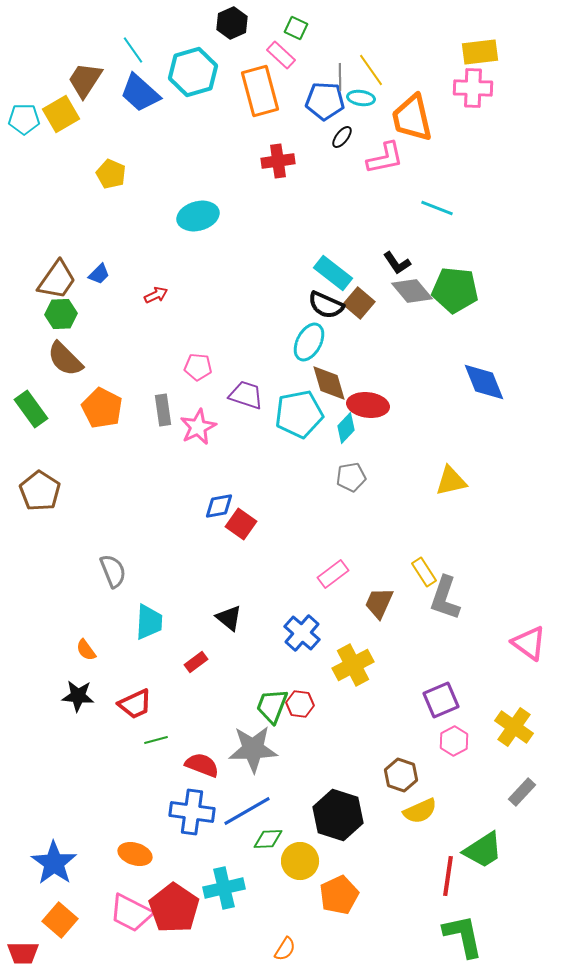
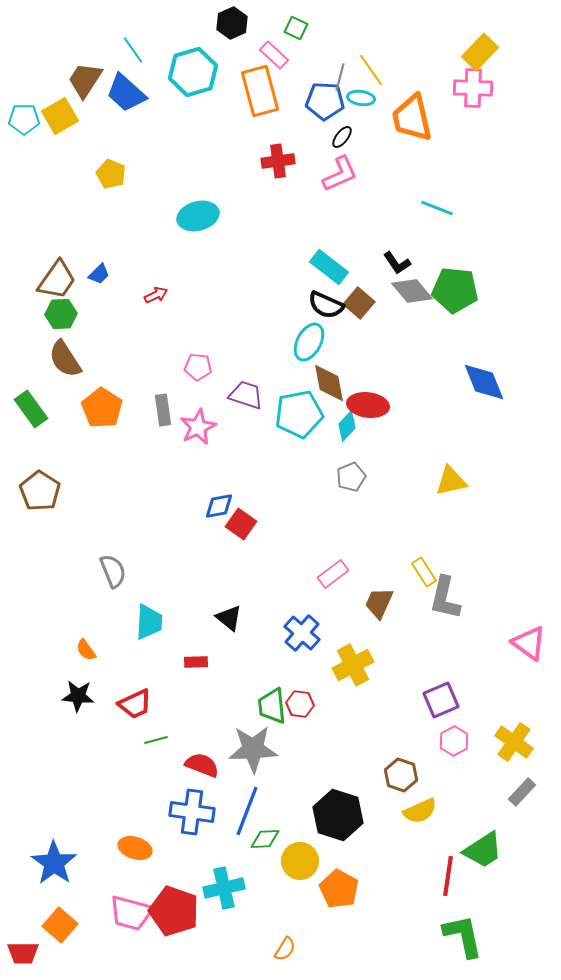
yellow rectangle at (480, 52): rotated 39 degrees counterclockwise
pink rectangle at (281, 55): moved 7 px left
gray line at (340, 77): rotated 16 degrees clockwise
blue trapezoid at (140, 93): moved 14 px left
yellow square at (61, 114): moved 1 px left, 2 px down
pink L-shape at (385, 158): moved 45 px left, 16 px down; rotated 12 degrees counterclockwise
cyan rectangle at (333, 273): moved 4 px left, 6 px up
brown semicircle at (65, 359): rotated 12 degrees clockwise
brown diamond at (329, 383): rotated 6 degrees clockwise
orange pentagon at (102, 408): rotated 6 degrees clockwise
cyan diamond at (346, 428): moved 1 px right, 2 px up
gray pentagon at (351, 477): rotated 12 degrees counterclockwise
gray L-shape at (445, 598): rotated 6 degrees counterclockwise
red rectangle at (196, 662): rotated 35 degrees clockwise
green trapezoid at (272, 706): rotated 27 degrees counterclockwise
yellow cross at (514, 727): moved 15 px down
blue line at (247, 811): rotated 39 degrees counterclockwise
green diamond at (268, 839): moved 3 px left
orange ellipse at (135, 854): moved 6 px up
orange pentagon at (339, 895): moved 6 px up; rotated 18 degrees counterclockwise
red pentagon at (174, 908): moved 3 px down; rotated 15 degrees counterclockwise
pink trapezoid at (131, 913): rotated 12 degrees counterclockwise
orange square at (60, 920): moved 5 px down
